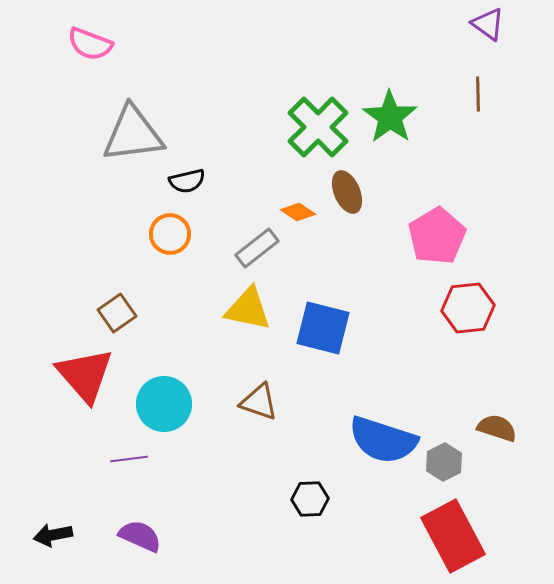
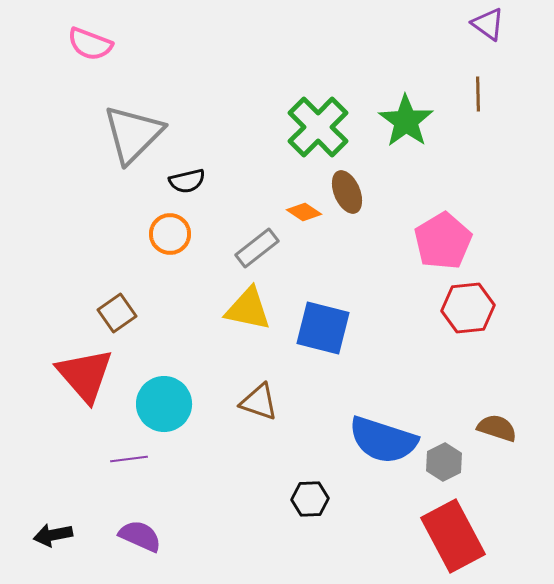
green star: moved 16 px right, 4 px down
gray triangle: rotated 38 degrees counterclockwise
orange diamond: moved 6 px right
pink pentagon: moved 6 px right, 5 px down
